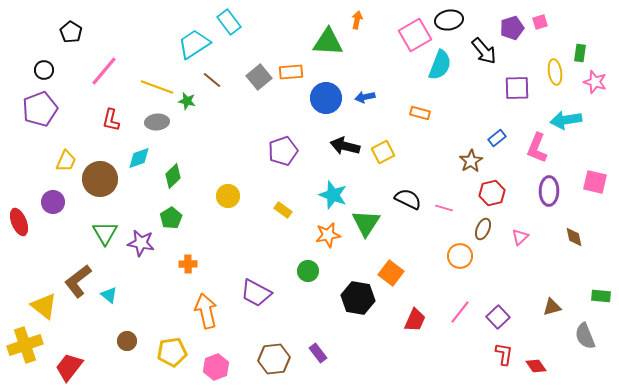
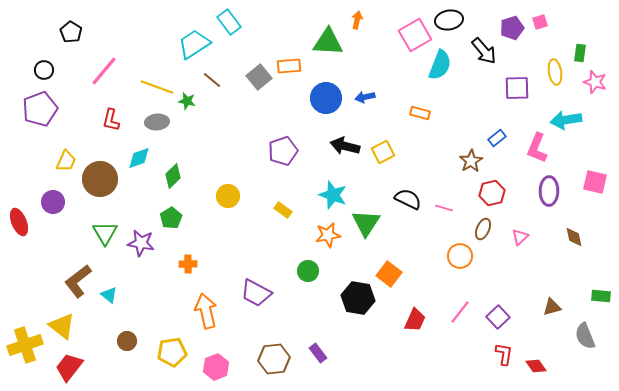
orange rectangle at (291, 72): moved 2 px left, 6 px up
orange square at (391, 273): moved 2 px left, 1 px down
yellow triangle at (44, 306): moved 18 px right, 20 px down
